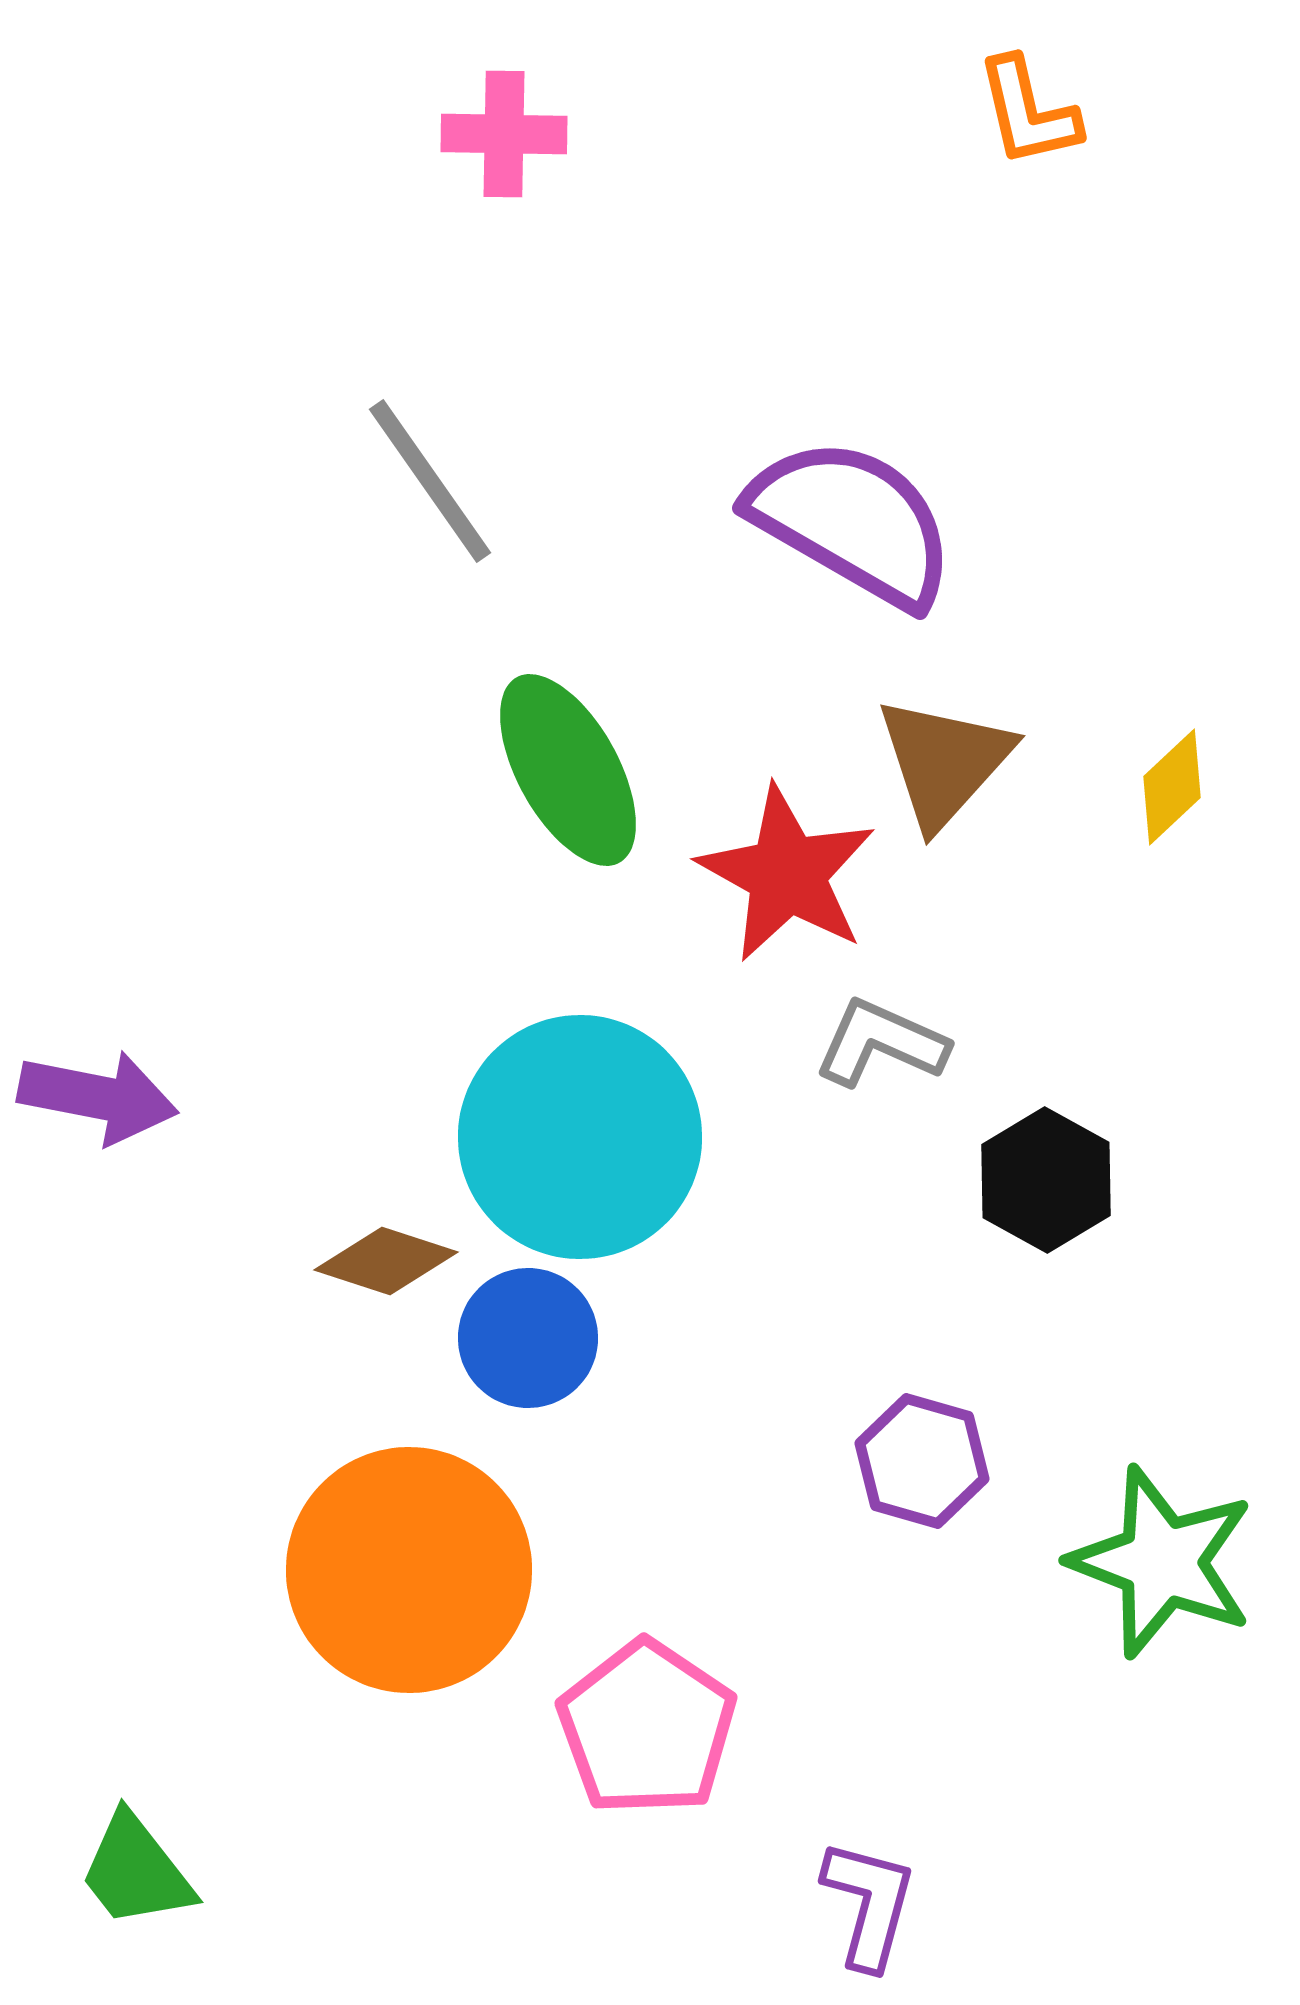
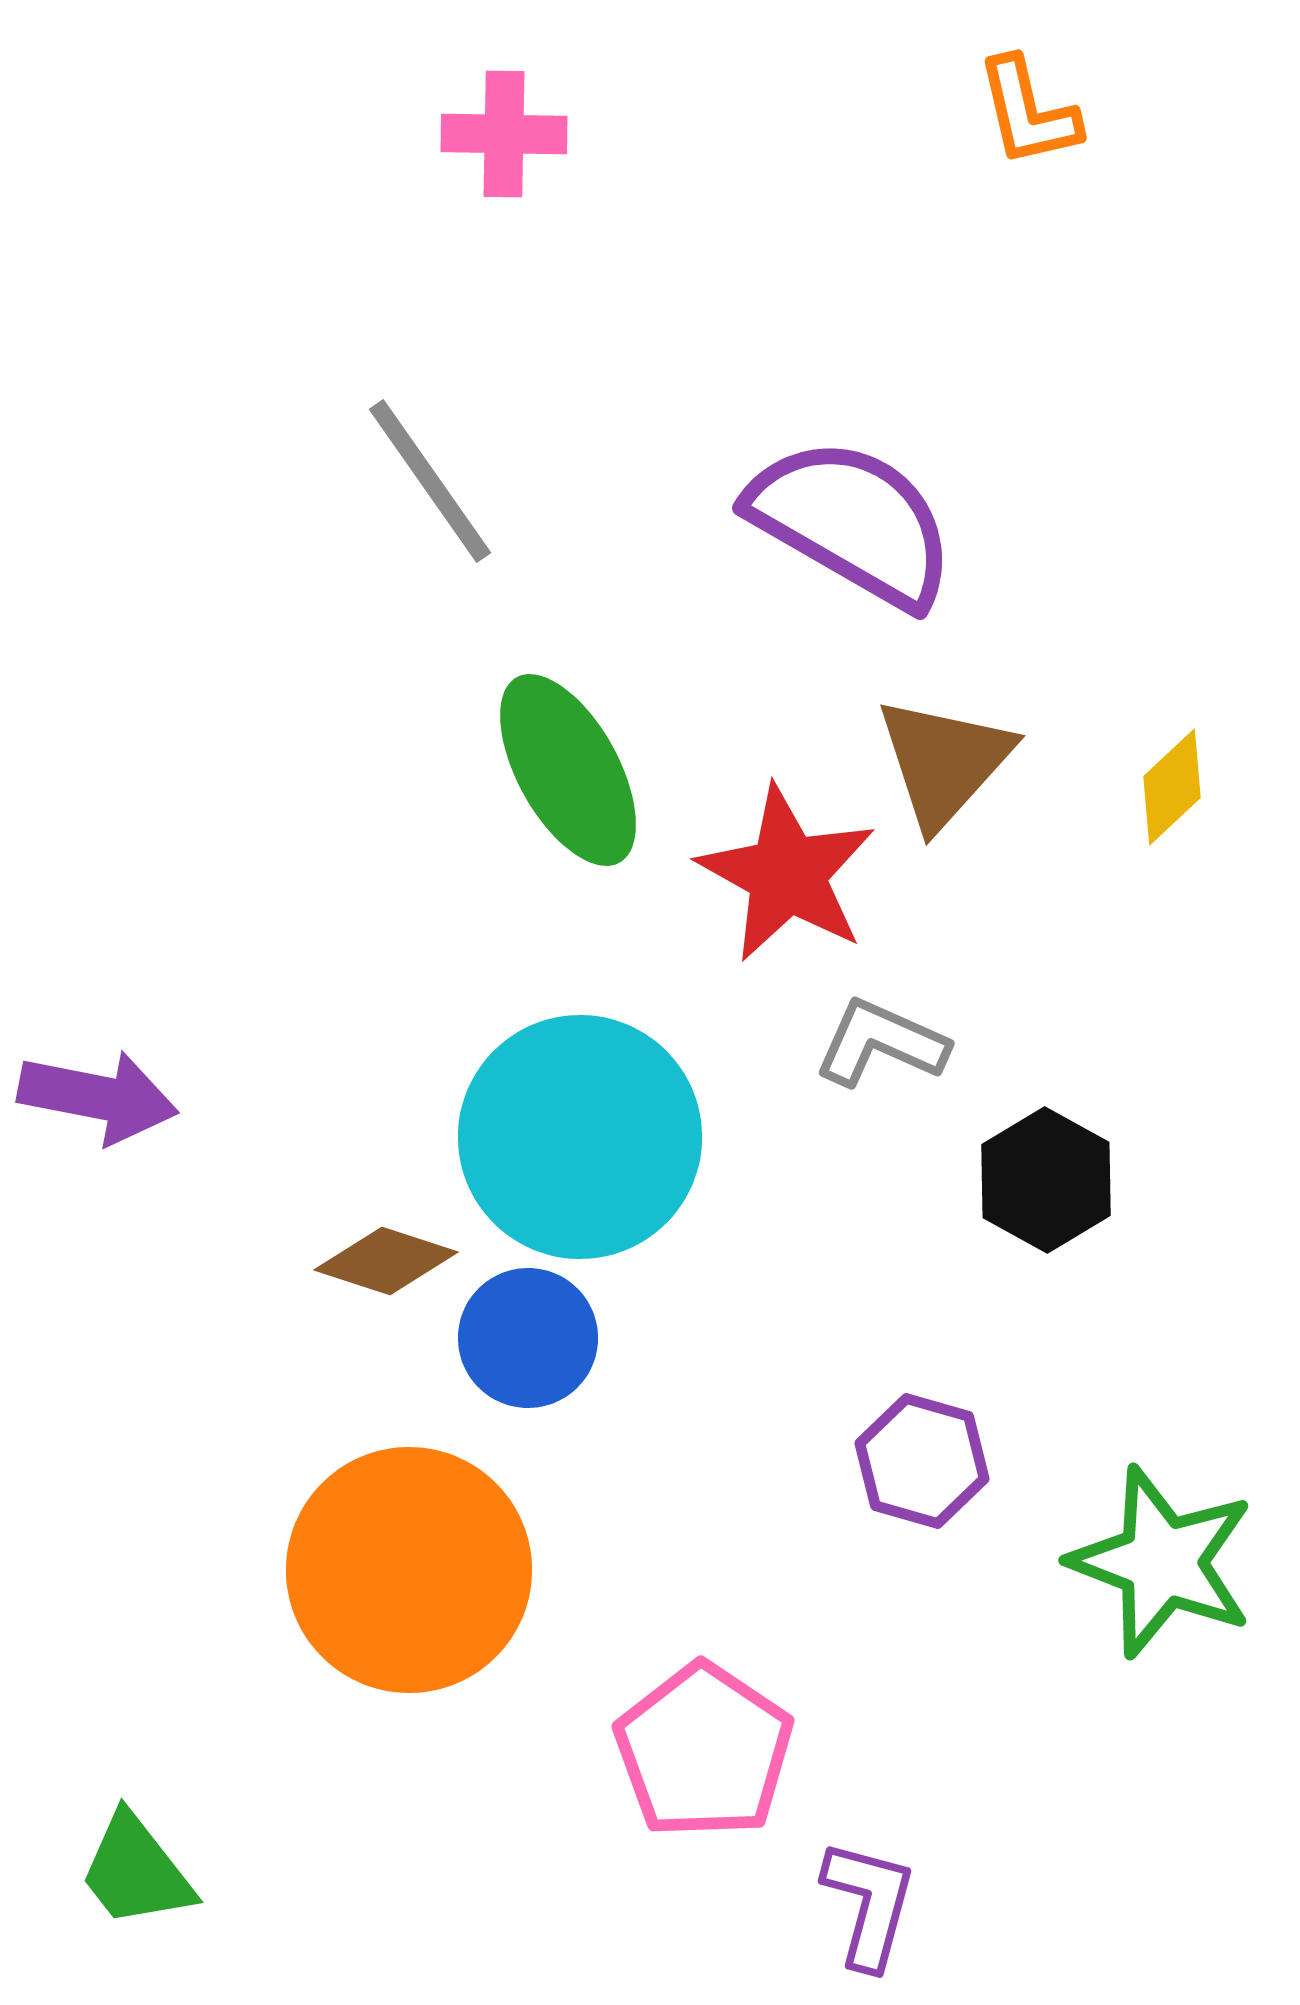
pink pentagon: moved 57 px right, 23 px down
